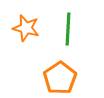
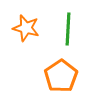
orange pentagon: moved 1 px right, 2 px up
